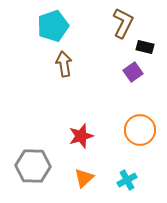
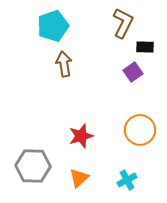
black rectangle: rotated 12 degrees counterclockwise
orange triangle: moved 5 px left
